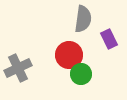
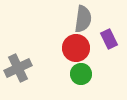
red circle: moved 7 px right, 7 px up
